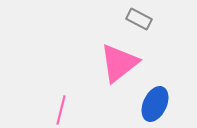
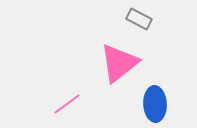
blue ellipse: rotated 28 degrees counterclockwise
pink line: moved 6 px right, 6 px up; rotated 40 degrees clockwise
